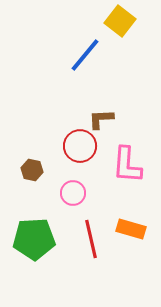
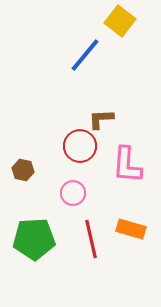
brown hexagon: moved 9 px left
